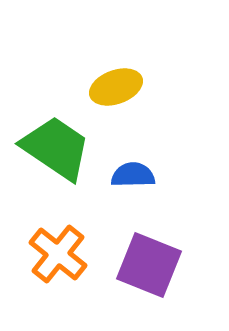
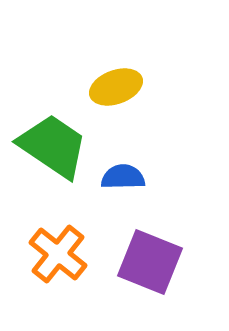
green trapezoid: moved 3 px left, 2 px up
blue semicircle: moved 10 px left, 2 px down
purple square: moved 1 px right, 3 px up
